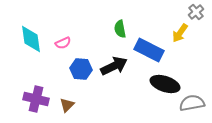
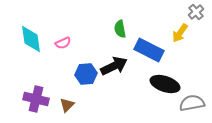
blue hexagon: moved 5 px right, 5 px down; rotated 10 degrees counterclockwise
